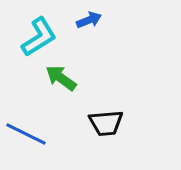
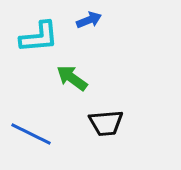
cyan L-shape: rotated 27 degrees clockwise
green arrow: moved 11 px right
blue line: moved 5 px right
